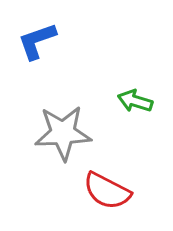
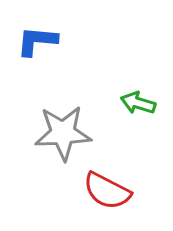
blue L-shape: rotated 24 degrees clockwise
green arrow: moved 3 px right, 2 px down
